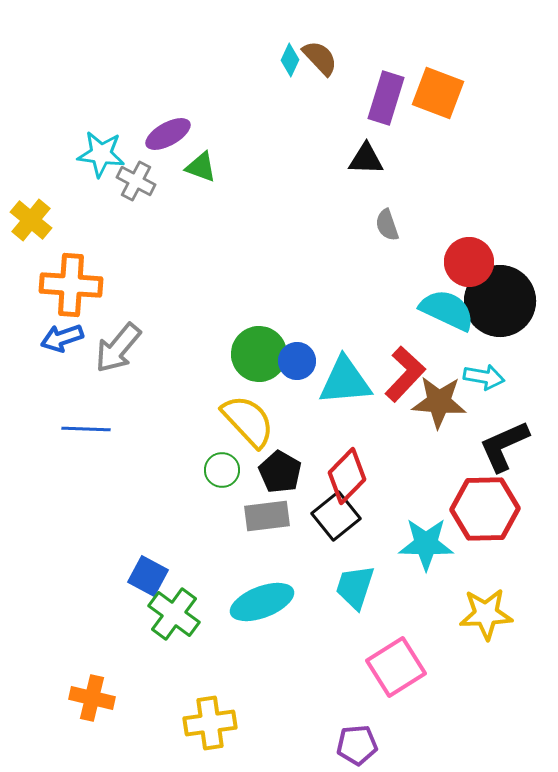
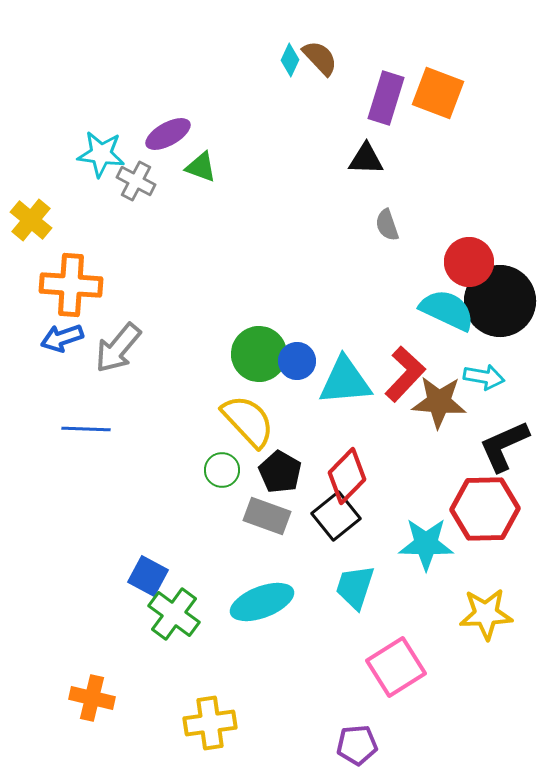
gray rectangle at (267, 516): rotated 27 degrees clockwise
